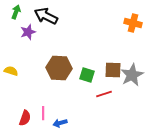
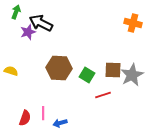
black arrow: moved 5 px left, 7 px down
green square: rotated 14 degrees clockwise
red line: moved 1 px left, 1 px down
